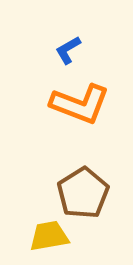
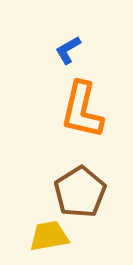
orange L-shape: moved 2 px right, 6 px down; rotated 82 degrees clockwise
brown pentagon: moved 3 px left, 1 px up
